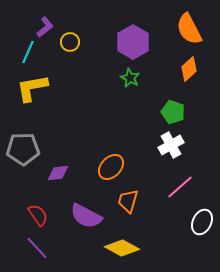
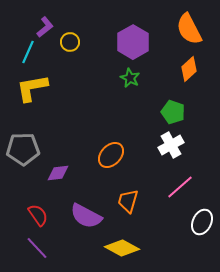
orange ellipse: moved 12 px up
